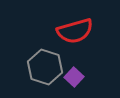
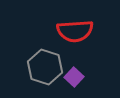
red semicircle: rotated 12 degrees clockwise
